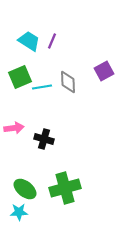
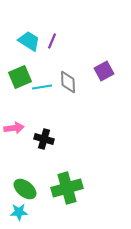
green cross: moved 2 px right
